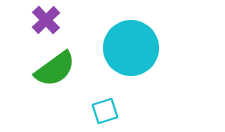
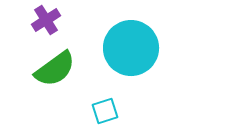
purple cross: rotated 12 degrees clockwise
